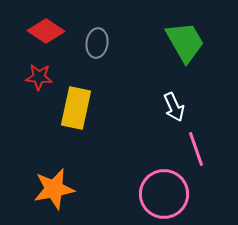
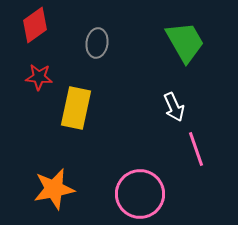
red diamond: moved 11 px left, 6 px up; rotated 69 degrees counterclockwise
pink circle: moved 24 px left
